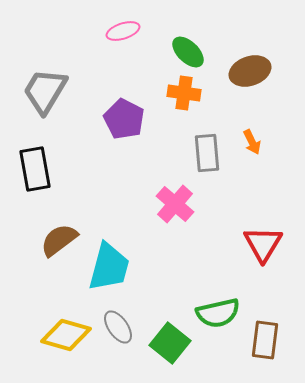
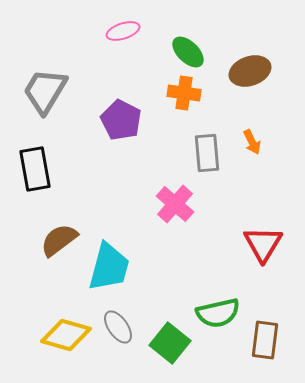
purple pentagon: moved 3 px left, 1 px down
